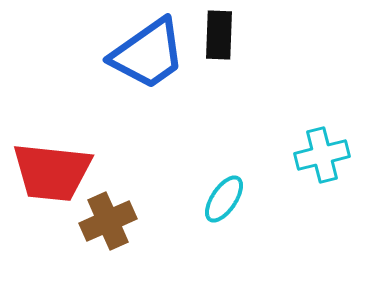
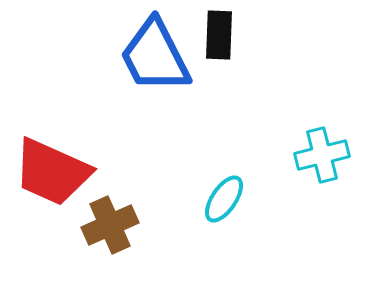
blue trapezoid: moved 7 px right, 2 px down; rotated 98 degrees clockwise
red trapezoid: rotated 18 degrees clockwise
brown cross: moved 2 px right, 4 px down
